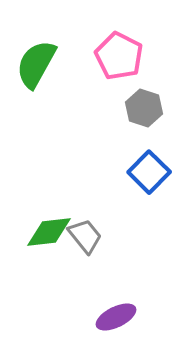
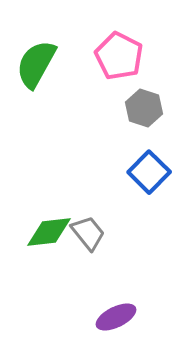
gray trapezoid: moved 3 px right, 3 px up
